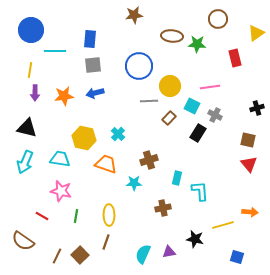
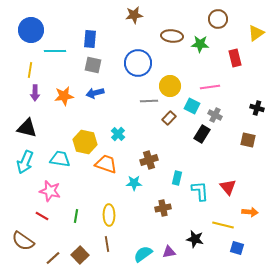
green star at (197, 44): moved 3 px right
gray square at (93, 65): rotated 18 degrees clockwise
blue circle at (139, 66): moved 1 px left, 3 px up
black cross at (257, 108): rotated 32 degrees clockwise
black rectangle at (198, 133): moved 4 px right, 1 px down
yellow hexagon at (84, 138): moved 1 px right, 4 px down
red triangle at (249, 164): moved 21 px left, 23 px down
pink star at (61, 191): moved 11 px left
yellow line at (223, 225): rotated 30 degrees clockwise
brown line at (106, 242): moved 1 px right, 2 px down; rotated 28 degrees counterclockwise
cyan semicircle at (143, 254): rotated 30 degrees clockwise
brown line at (57, 256): moved 4 px left, 2 px down; rotated 21 degrees clockwise
blue square at (237, 257): moved 9 px up
